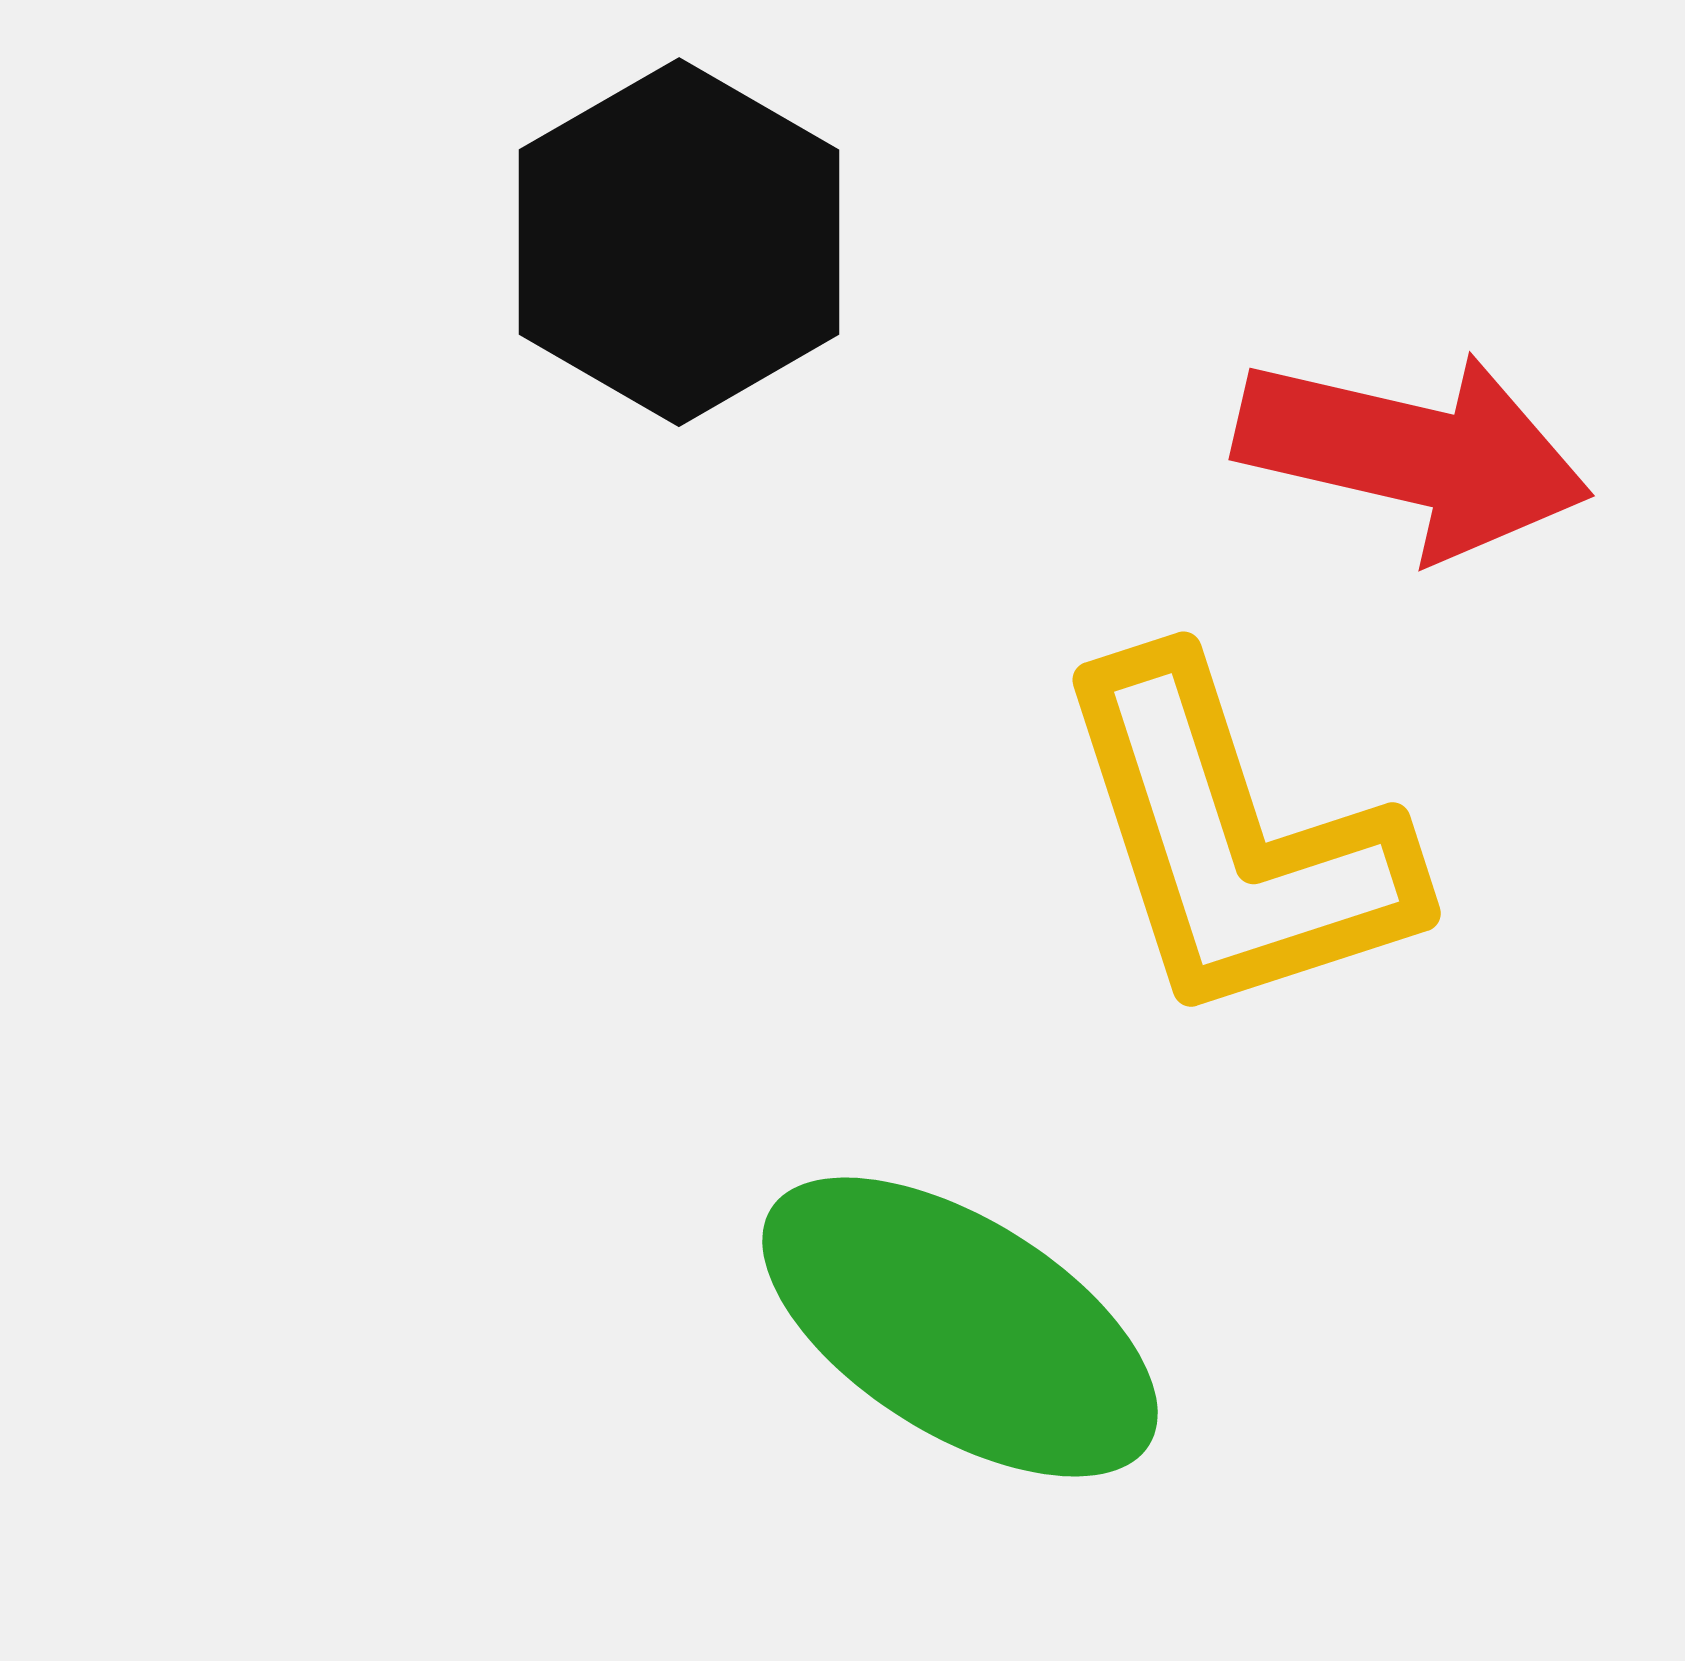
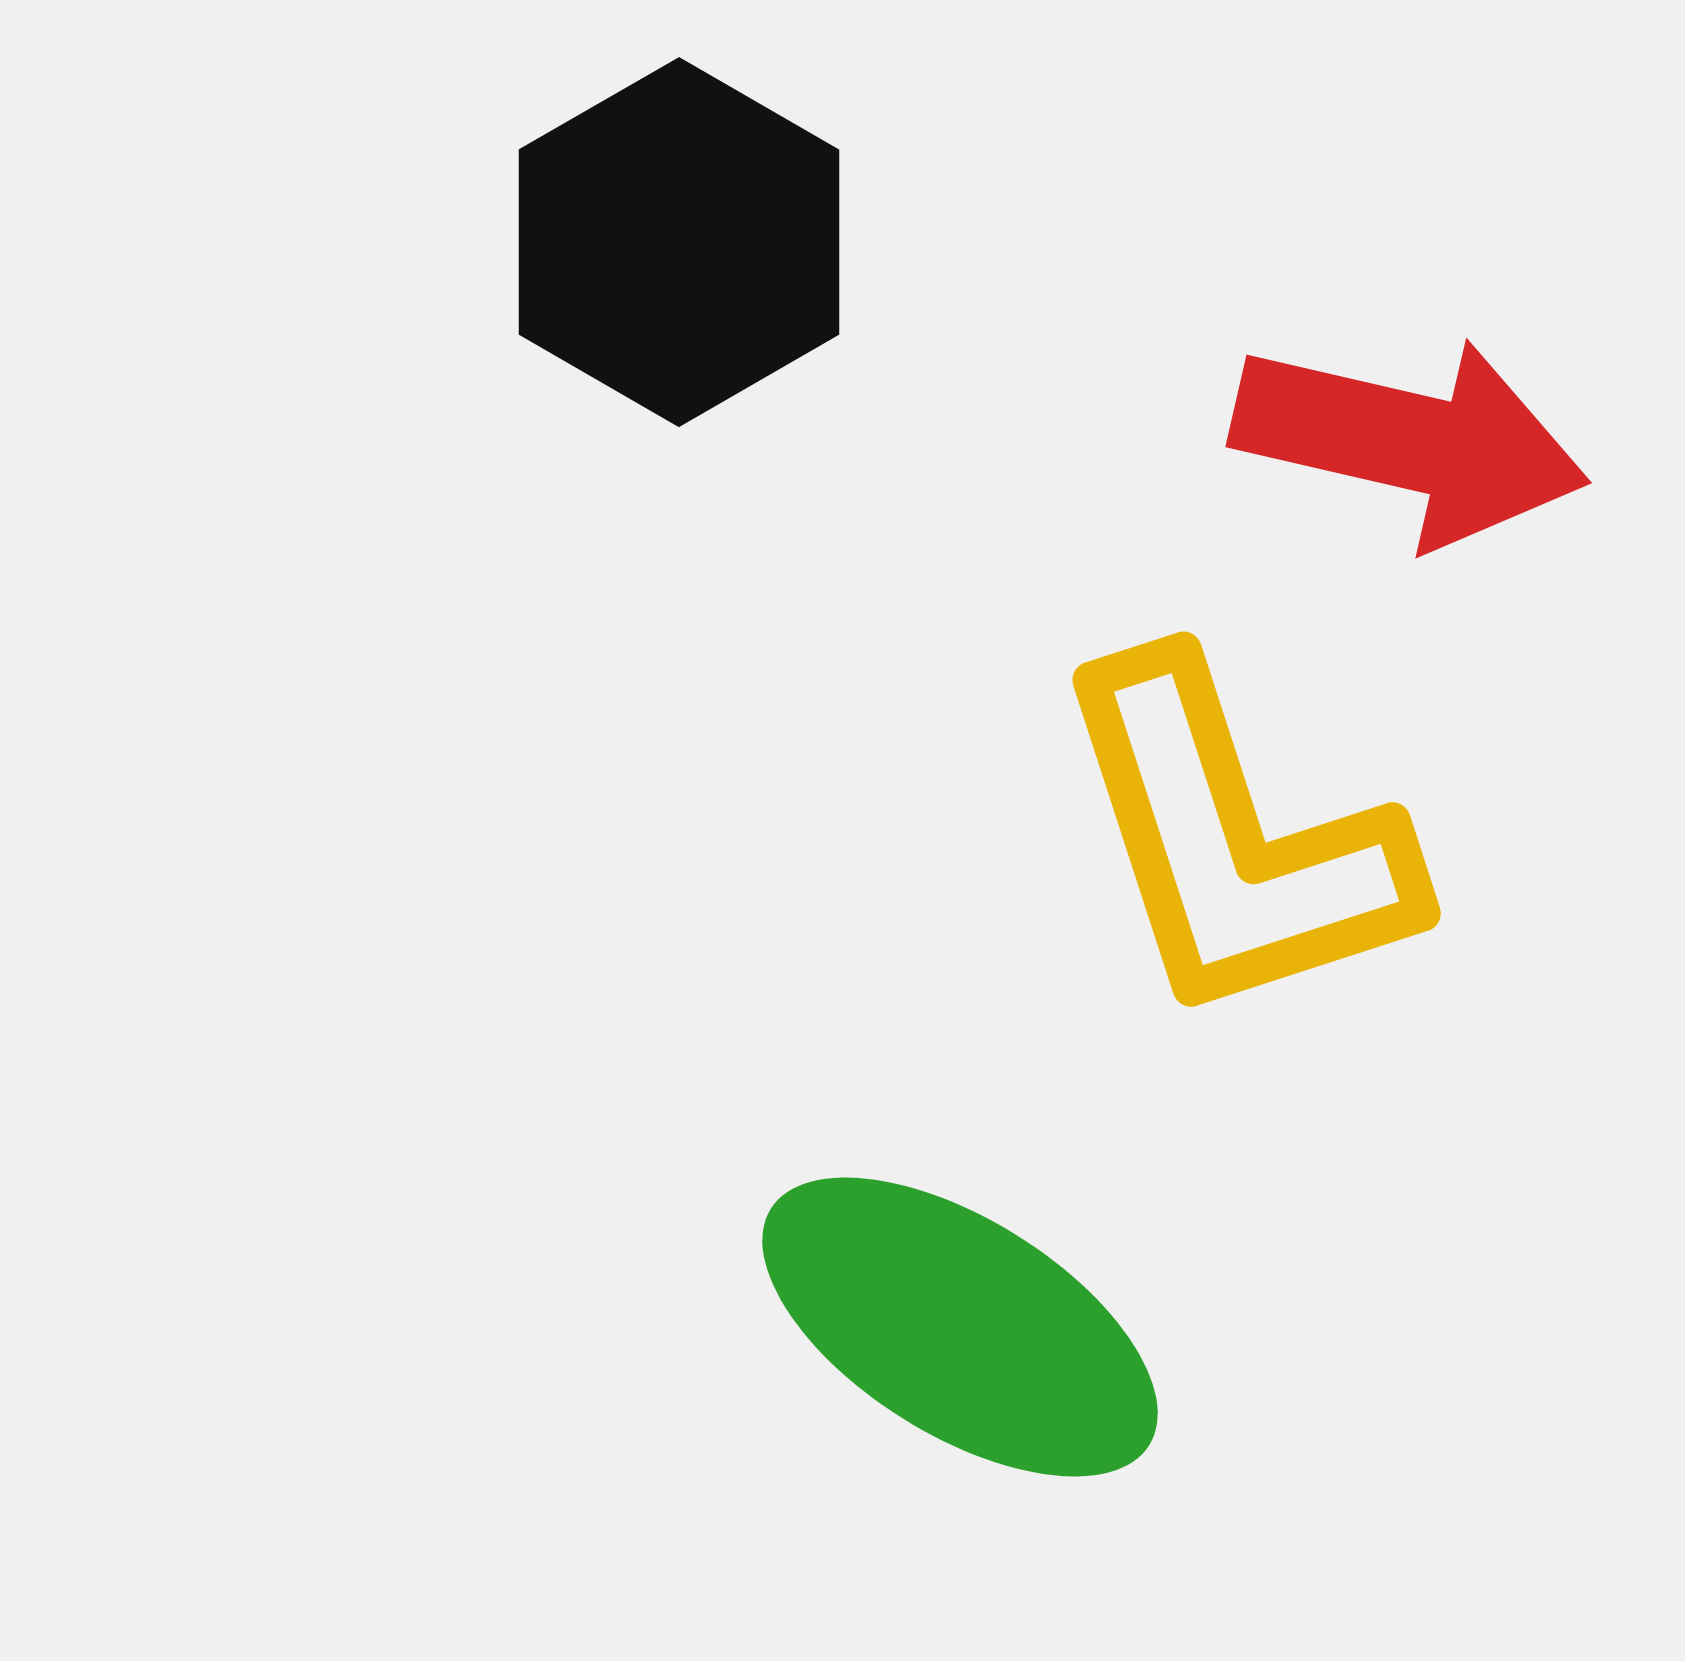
red arrow: moved 3 px left, 13 px up
